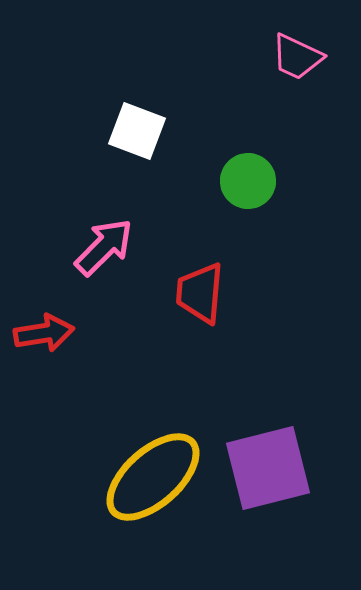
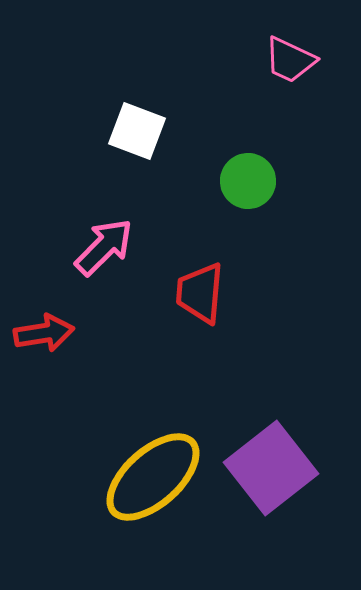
pink trapezoid: moved 7 px left, 3 px down
purple square: moved 3 px right; rotated 24 degrees counterclockwise
